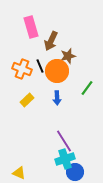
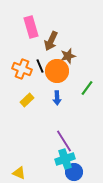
blue circle: moved 1 px left
